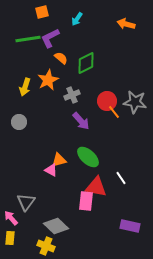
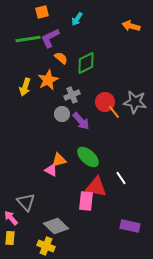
orange arrow: moved 5 px right, 2 px down
red circle: moved 2 px left, 1 px down
gray circle: moved 43 px right, 8 px up
gray triangle: rotated 18 degrees counterclockwise
